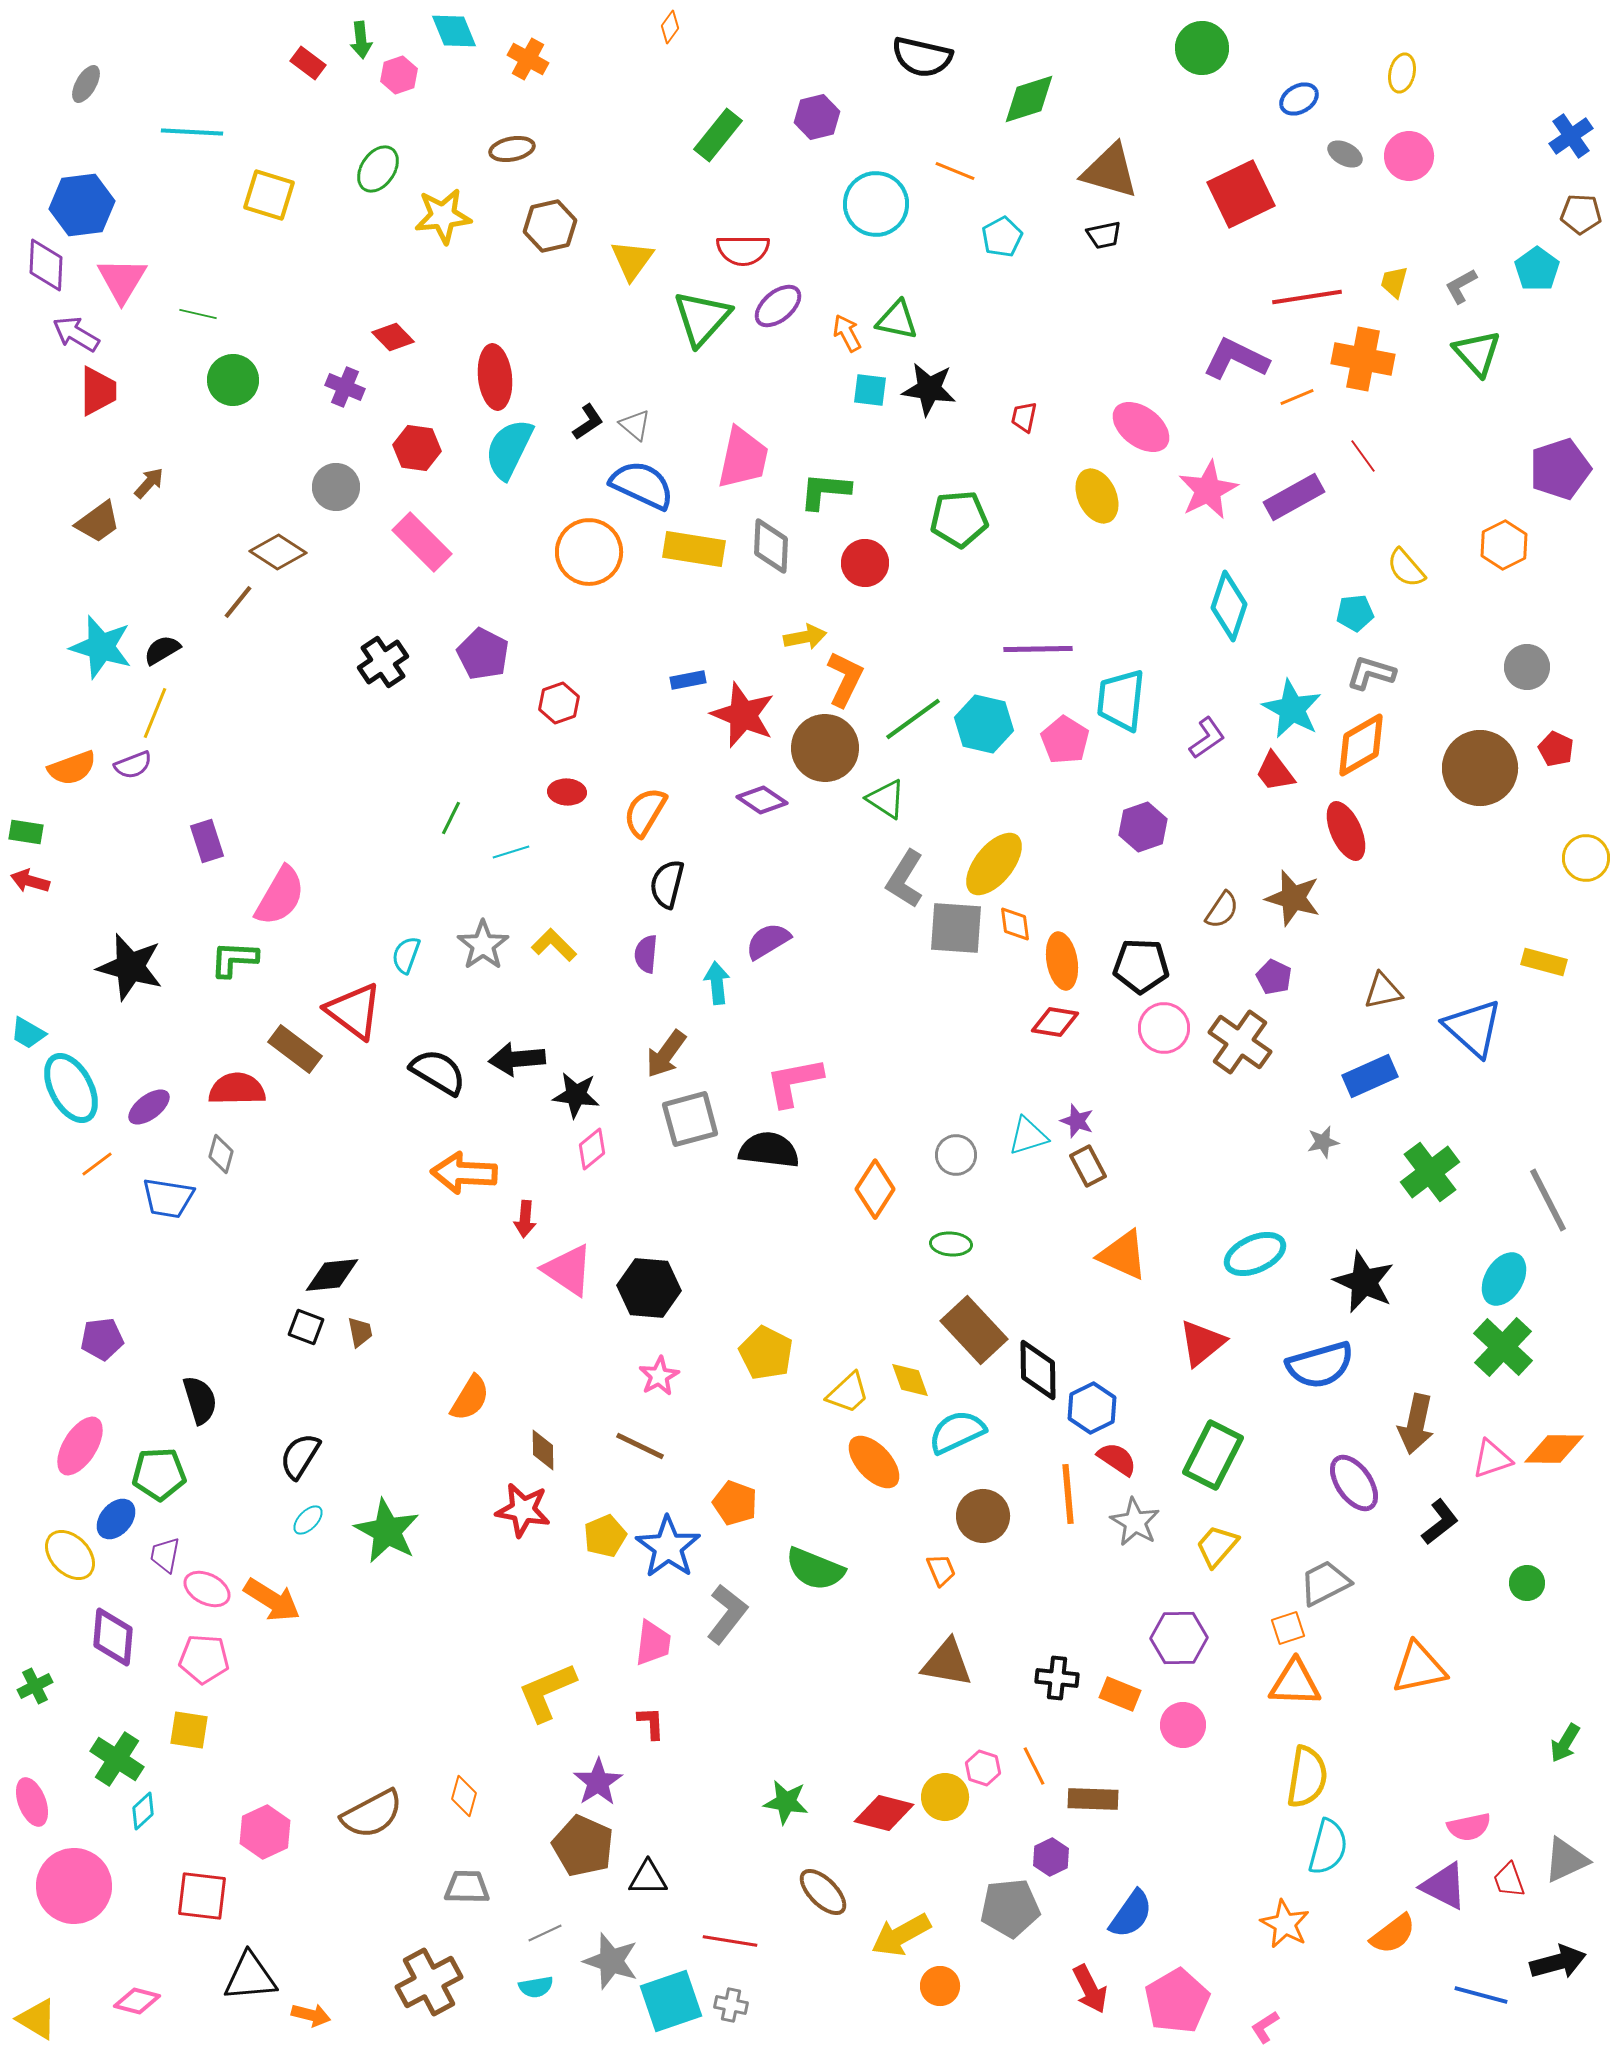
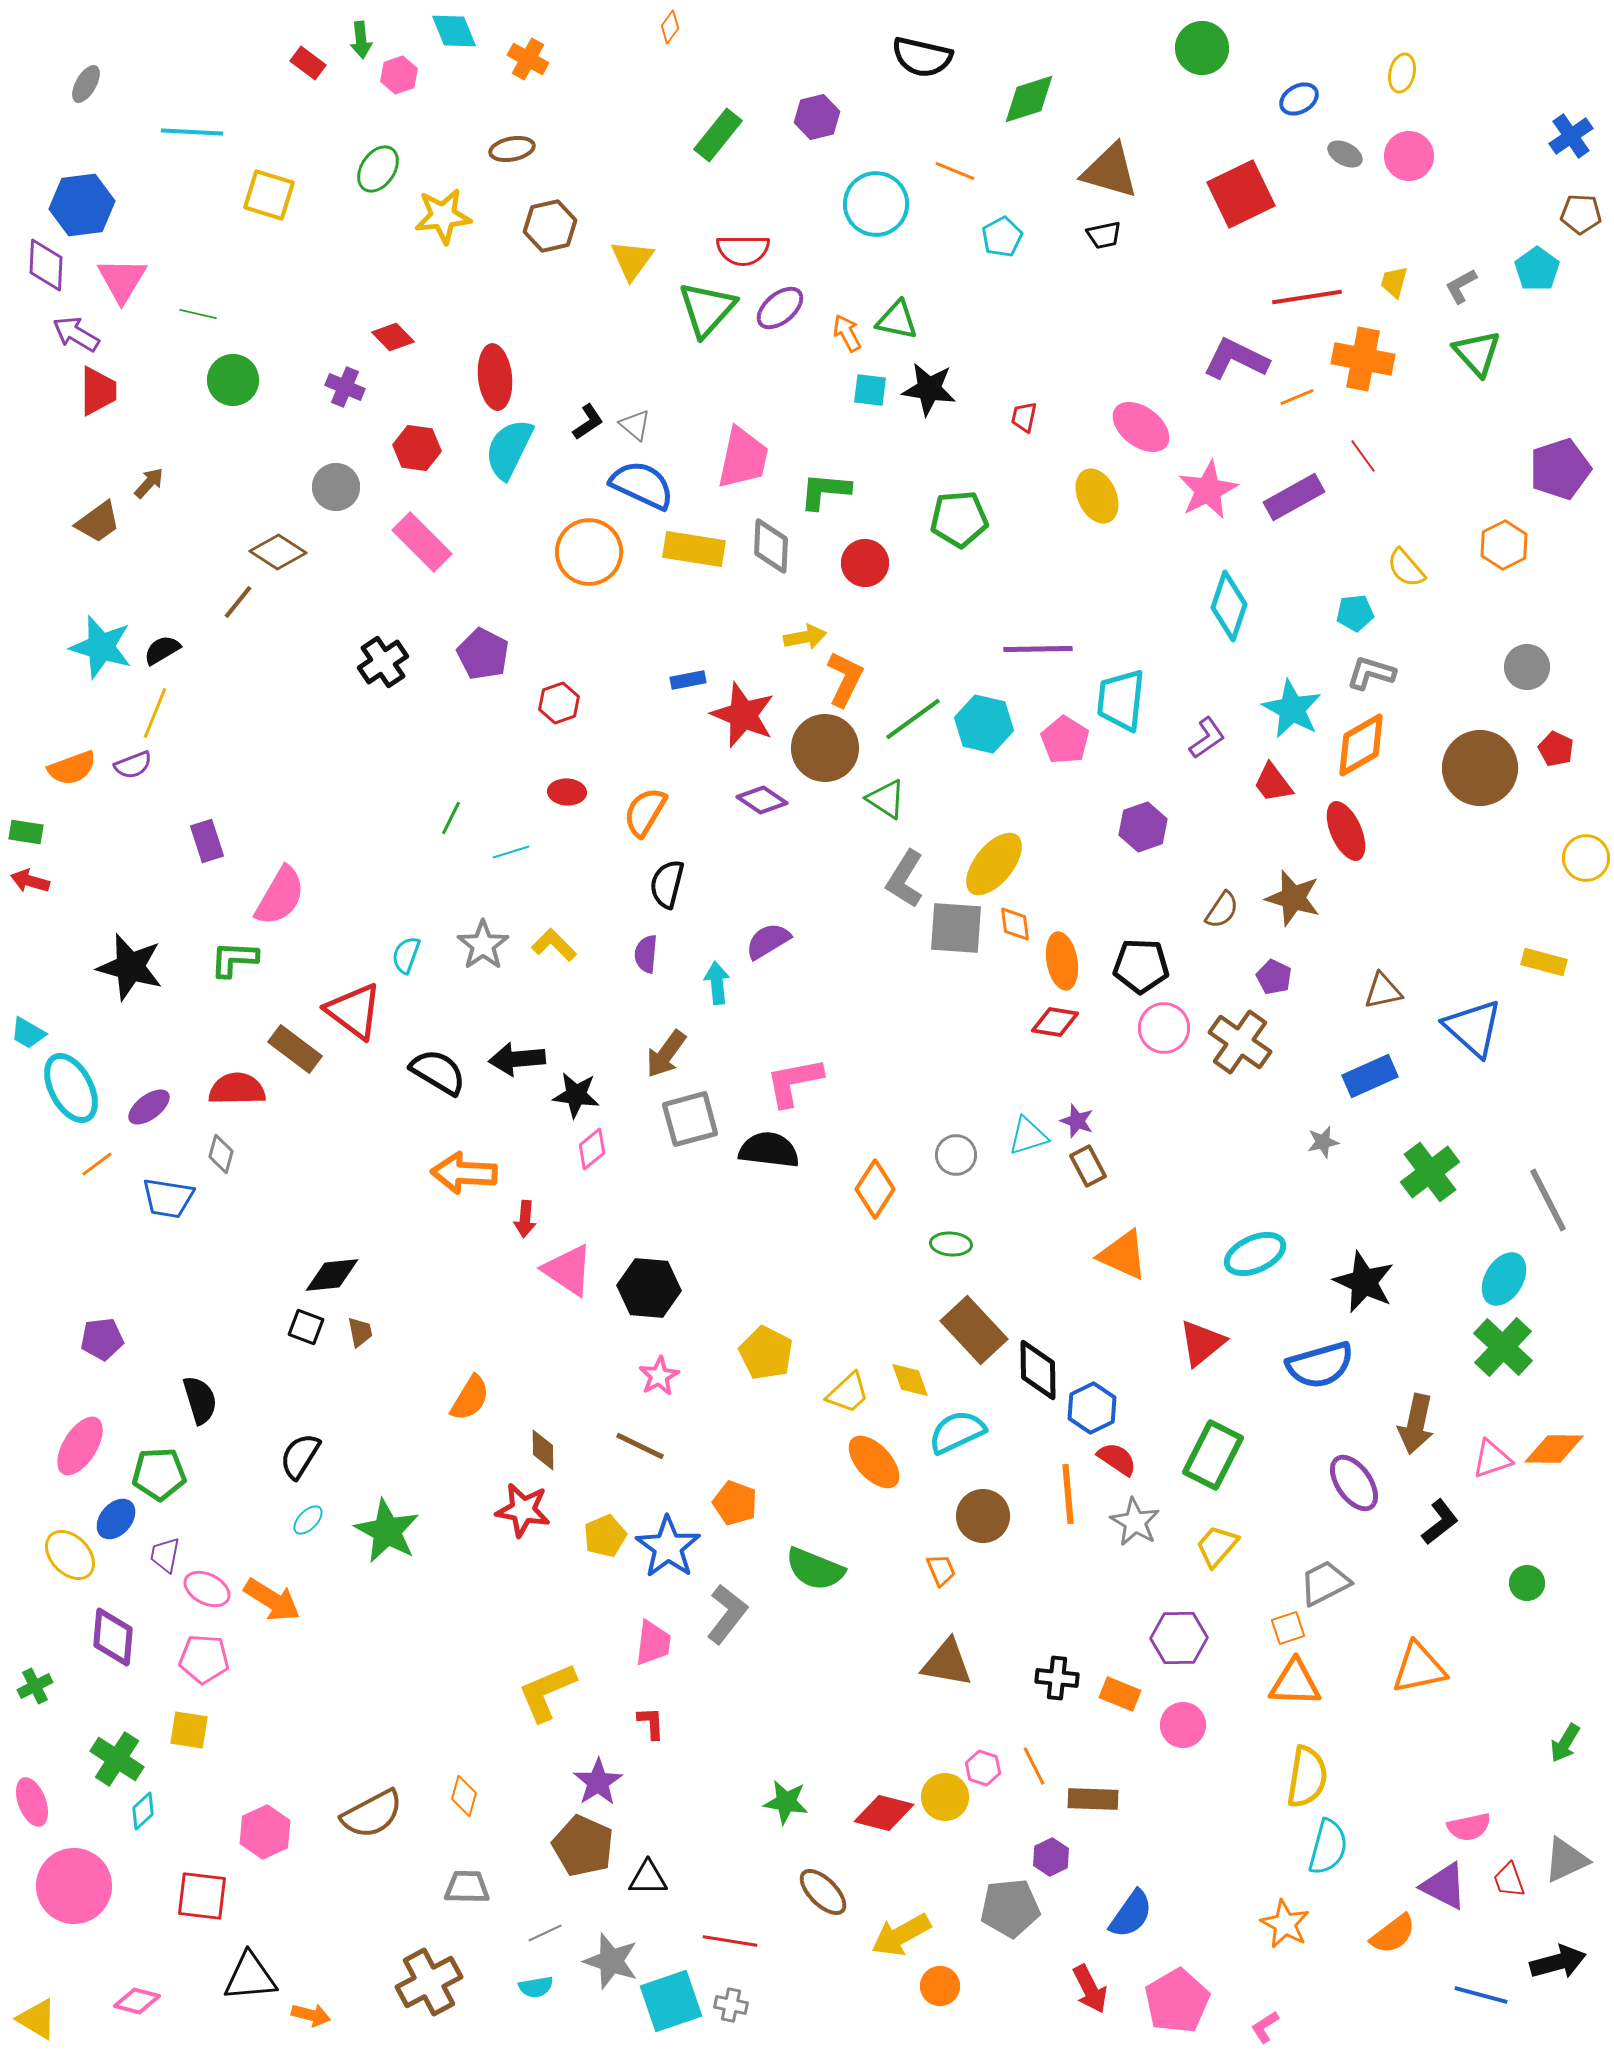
purple ellipse at (778, 306): moved 2 px right, 2 px down
green triangle at (702, 318): moved 5 px right, 9 px up
red trapezoid at (1275, 772): moved 2 px left, 11 px down
